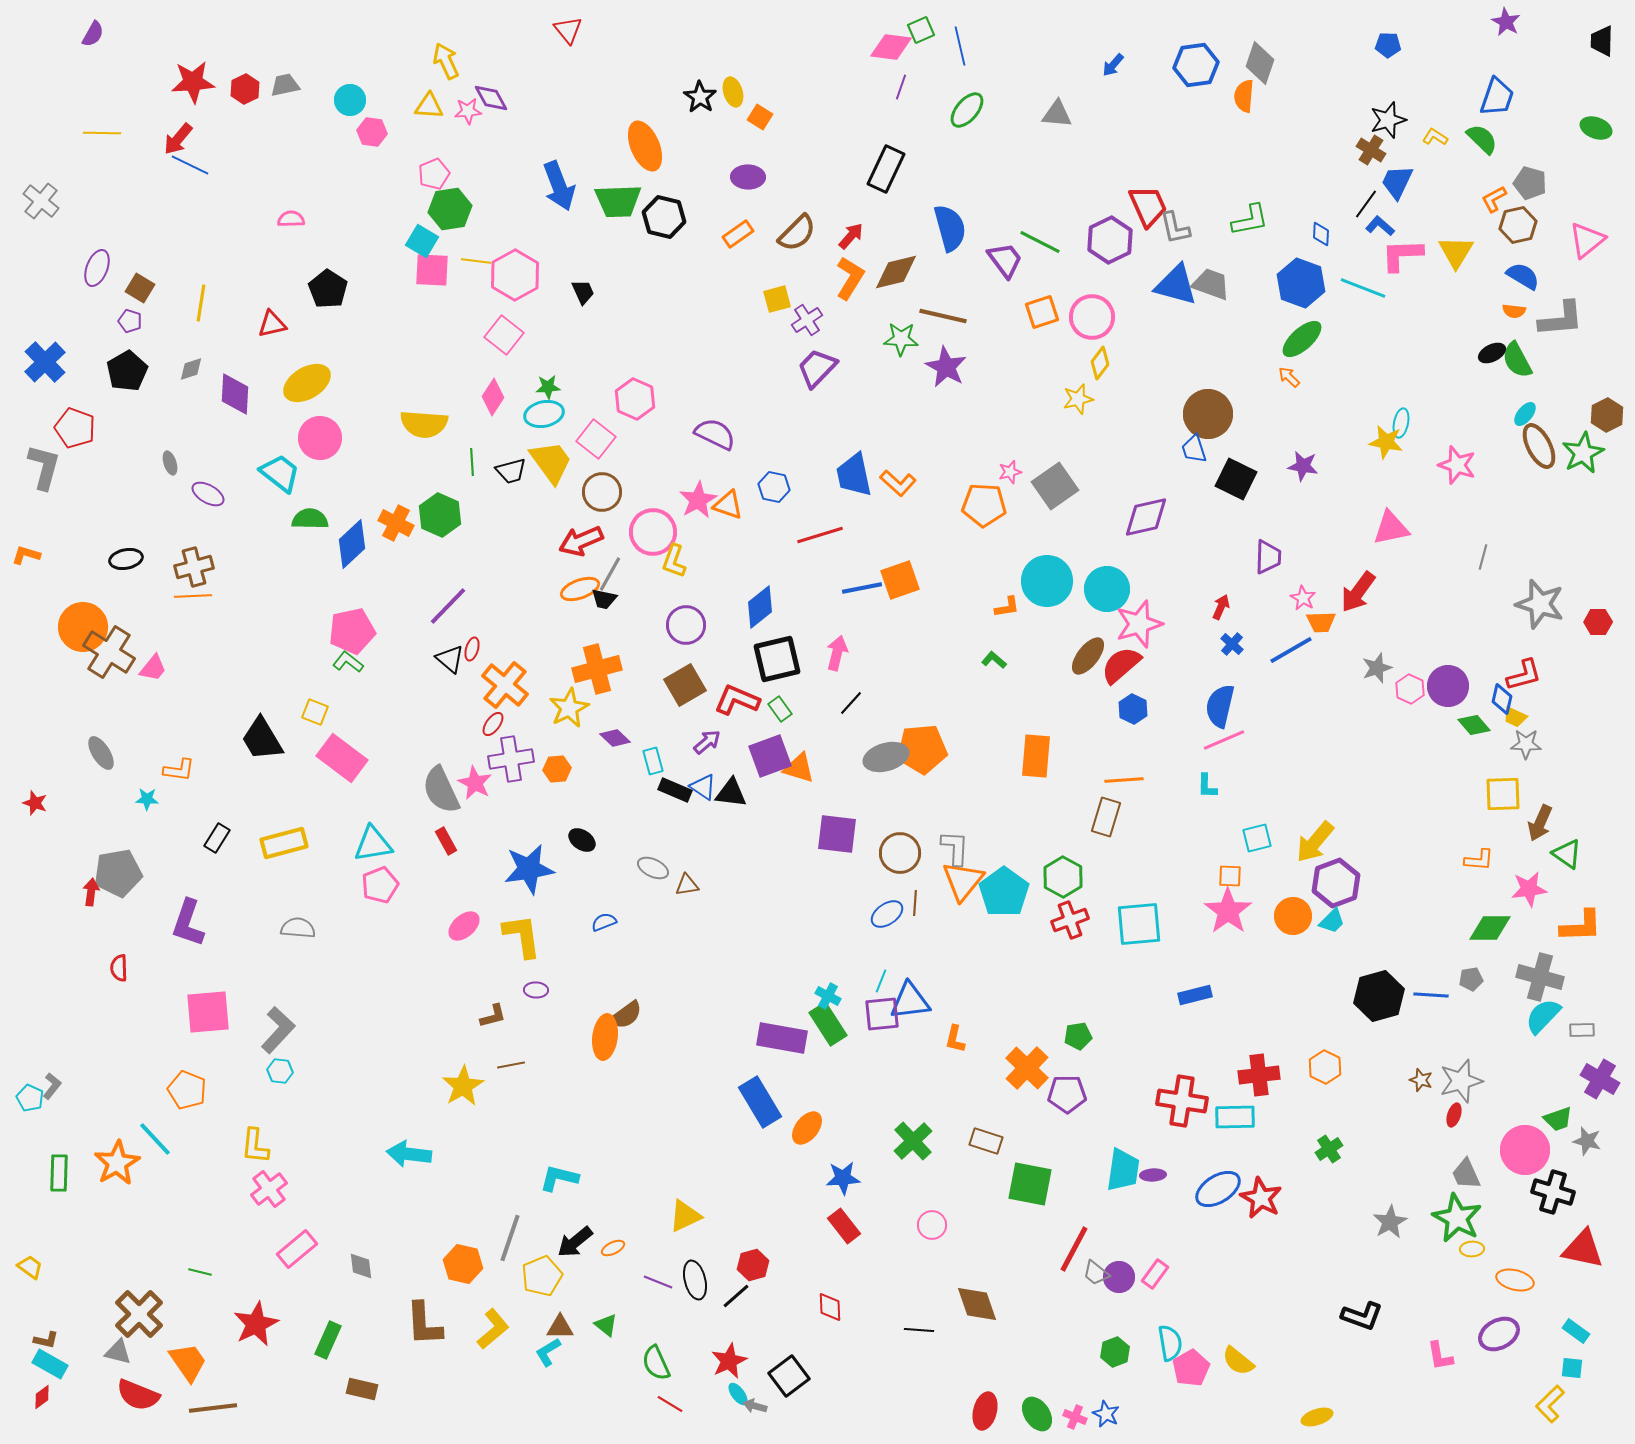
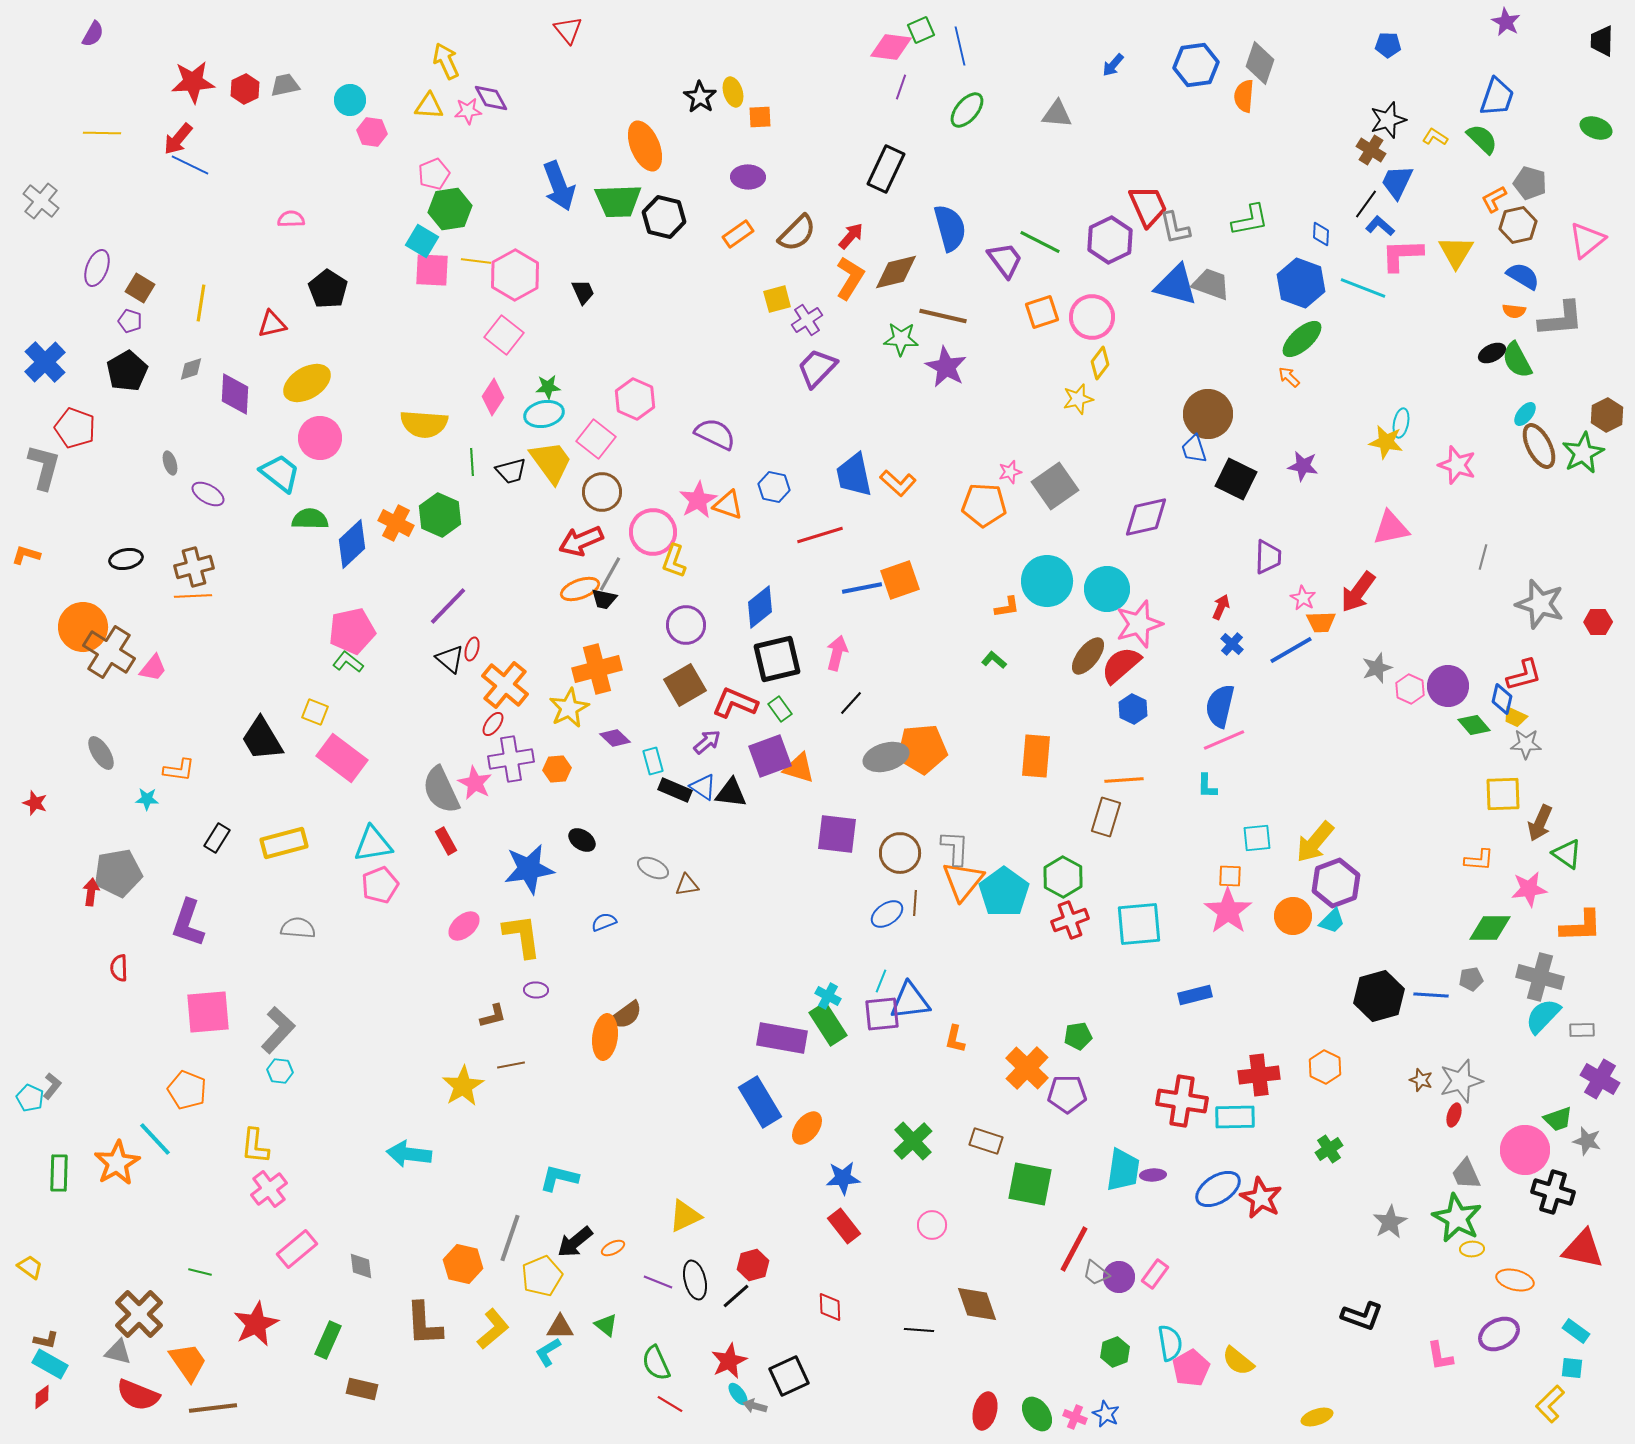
orange square at (760, 117): rotated 35 degrees counterclockwise
red L-shape at (737, 700): moved 2 px left, 3 px down
cyan square at (1257, 838): rotated 8 degrees clockwise
black square at (789, 1376): rotated 12 degrees clockwise
